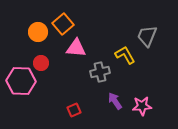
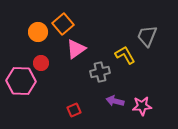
pink triangle: moved 1 px down; rotated 40 degrees counterclockwise
purple arrow: rotated 42 degrees counterclockwise
